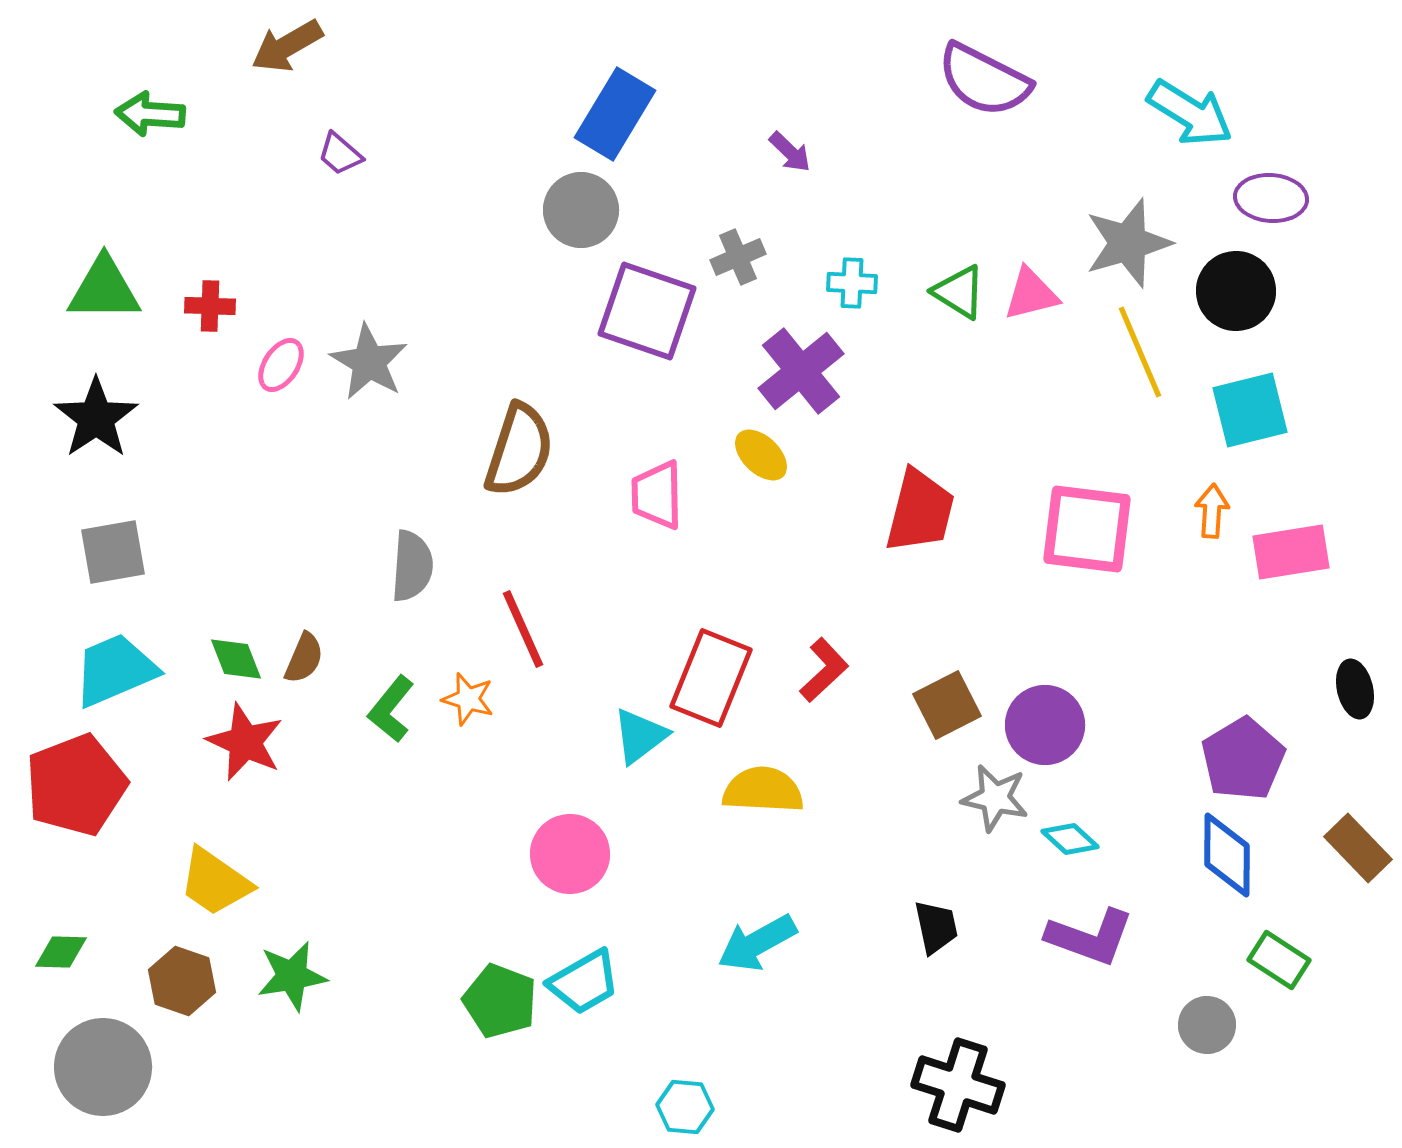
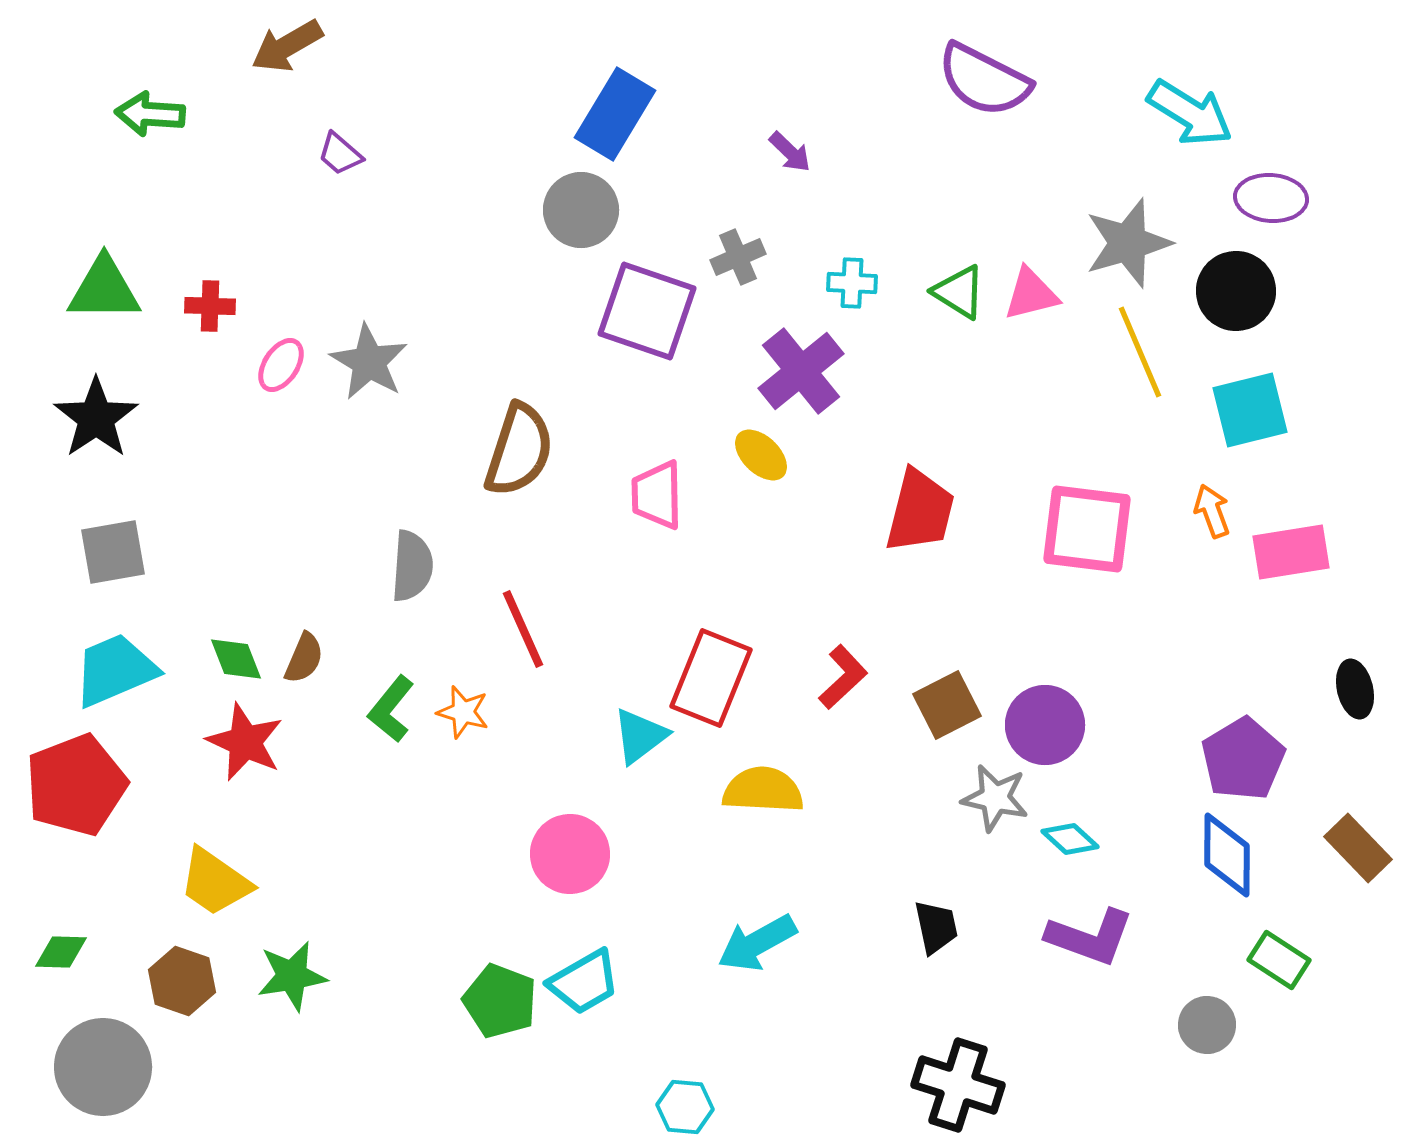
orange arrow at (1212, 511): rotated 24 degrees counterclockwise
red L-shape at (824, 670): moved 19 px right, 7 px down
orange star at (468, 699): moved 5 px left, 13 px down
